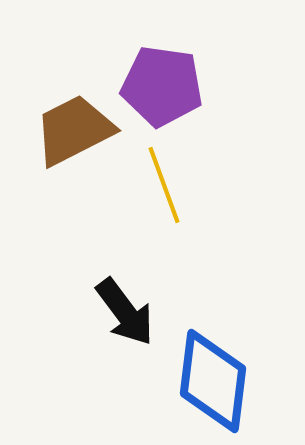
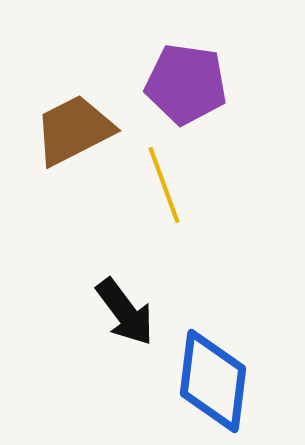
purple pentagon: moved 24 px right, 2 px up
